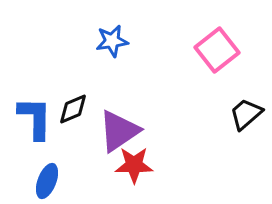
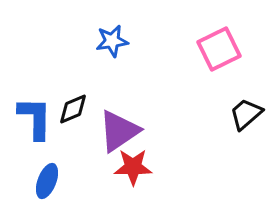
pink square: moved 2 px right, 1 px up; rotated 12 degrees clockwise
red star: moved 1 px left, 2 px down
